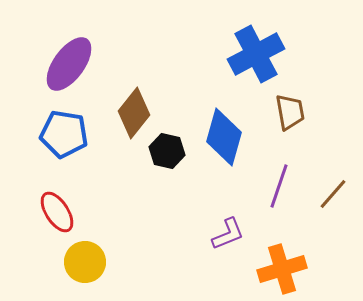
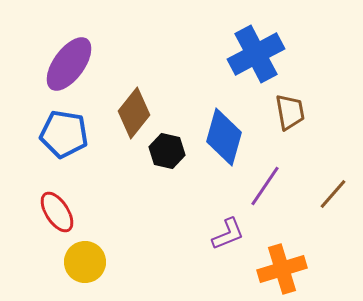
purple line: moved 14 px left; rotated 15 degrees clockwise
